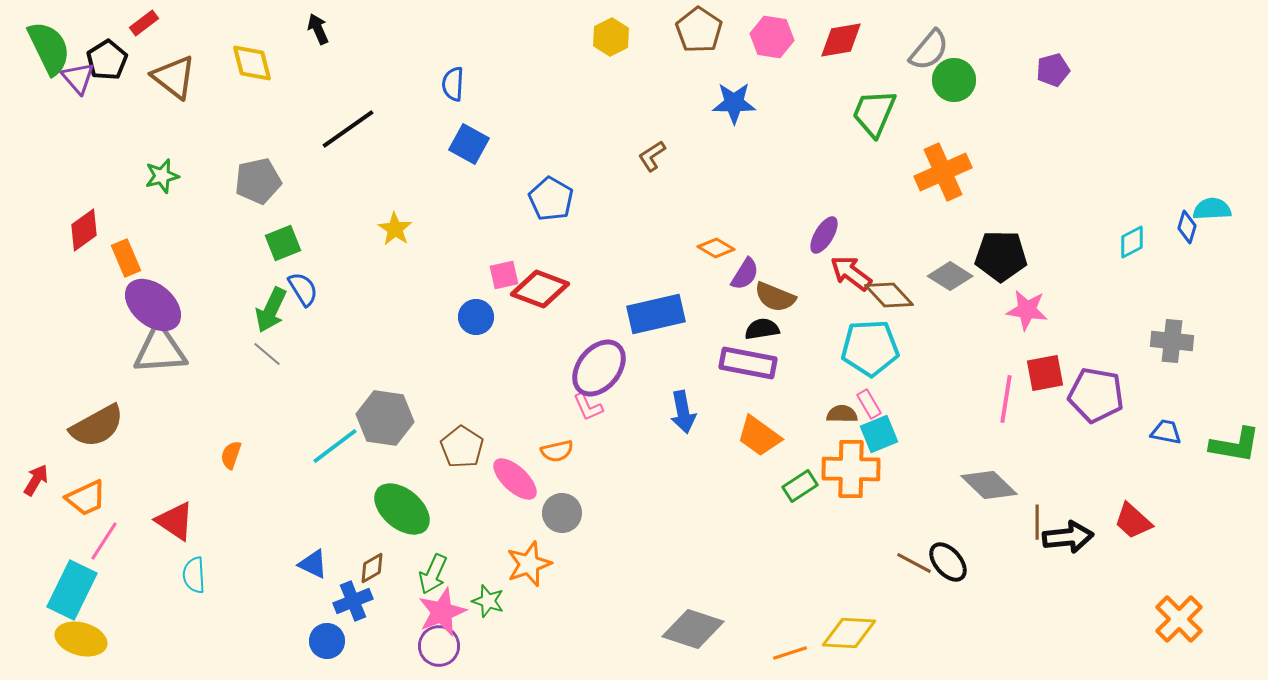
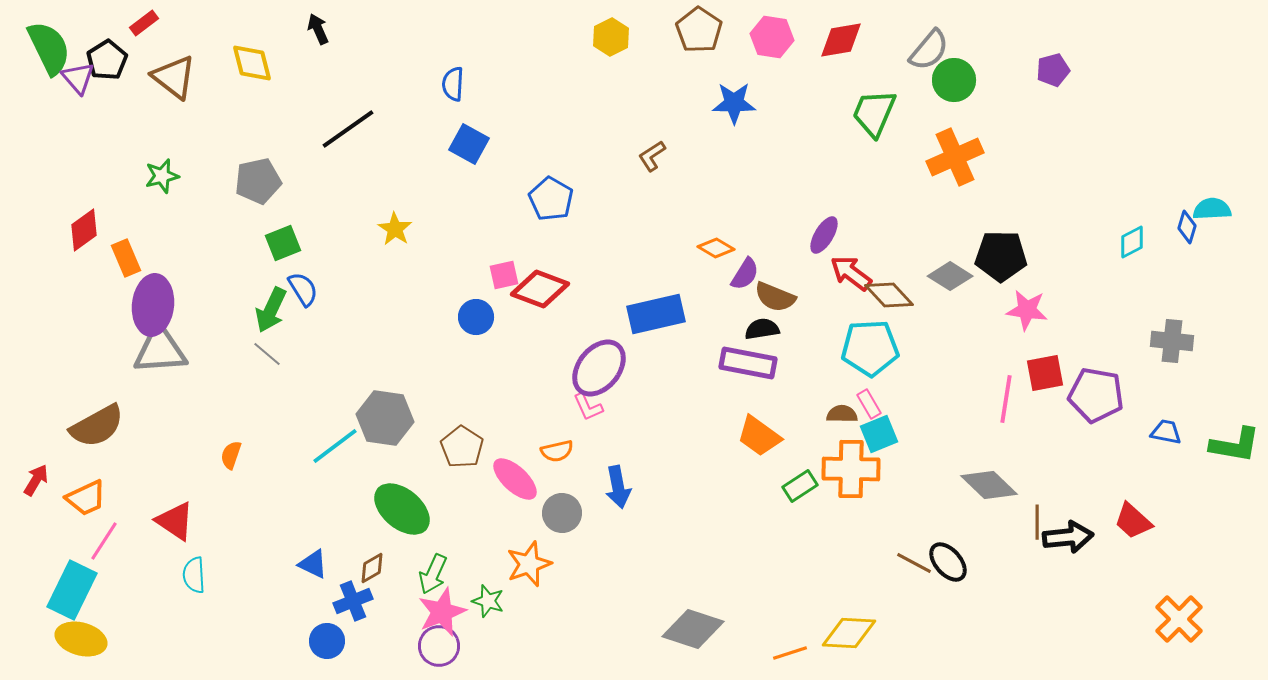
orange cross at (943, 172): moved 12 px right, 15 px up
purple ellipse at (153, 305): rotated 56 degrees clockwise
blue arrow at (683, 412): moved 65 px left, 75 px down
